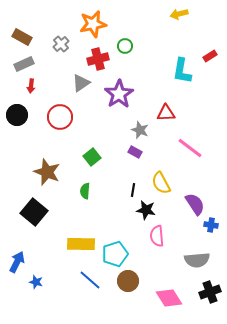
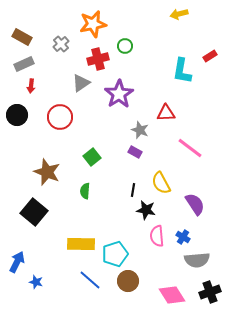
blue cross: moved 28 px left, 12 px down; rotated 24 degrees clockwise
pink diamond: moved 3 px right, 3 px up
